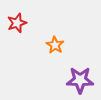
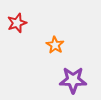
purple star: moved 7 px left
